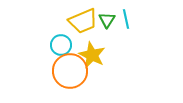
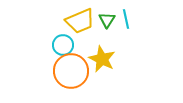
yellow trapezoid: moved 3 px left
cyan circle: moved 2 px right
yellow star: moved 10 px right, 4 px down
orange circle: moved 1 px right
